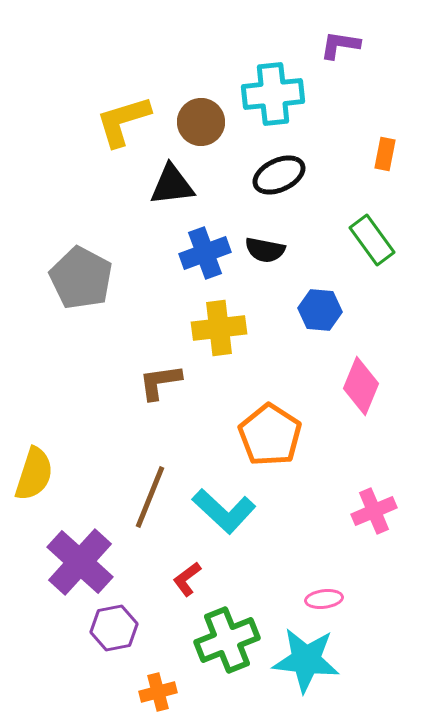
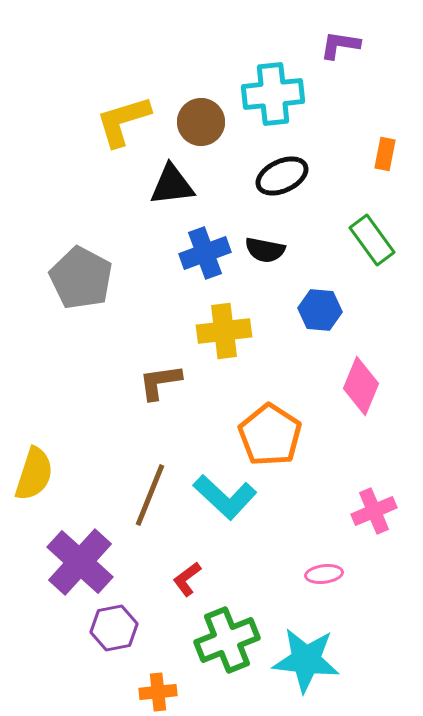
black ellipse: moved 3 px right, 1 px down
yellow cross: moved 5 px right, 3 px down
brown line: moved 2 px up
cyan L-shape: moved 1 px right, 14 px up
pink ellipse: moved 25 px up
orange cross: rotated 9 degrees clockwise
